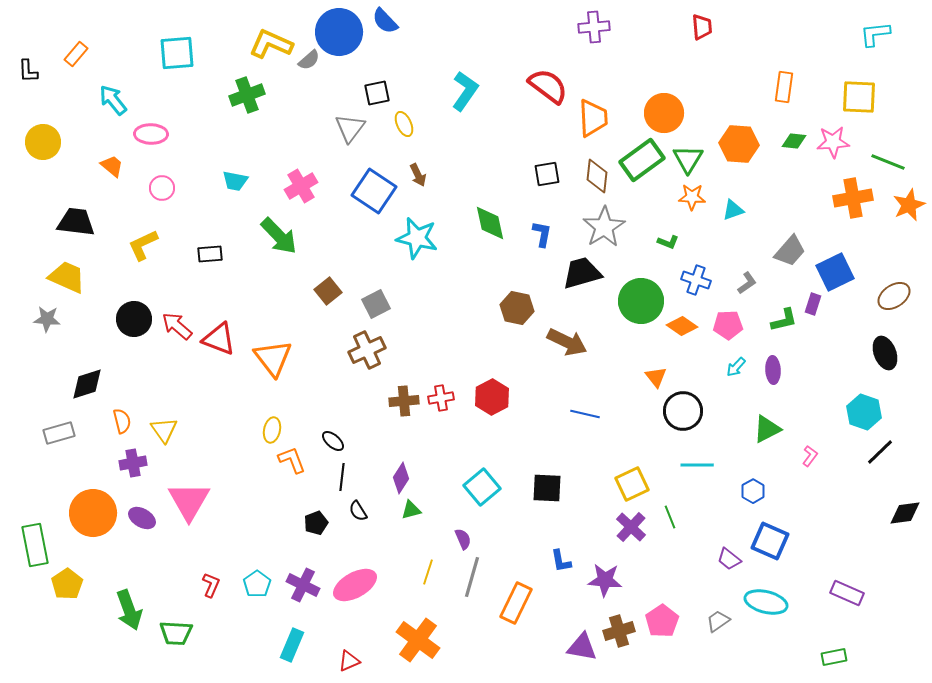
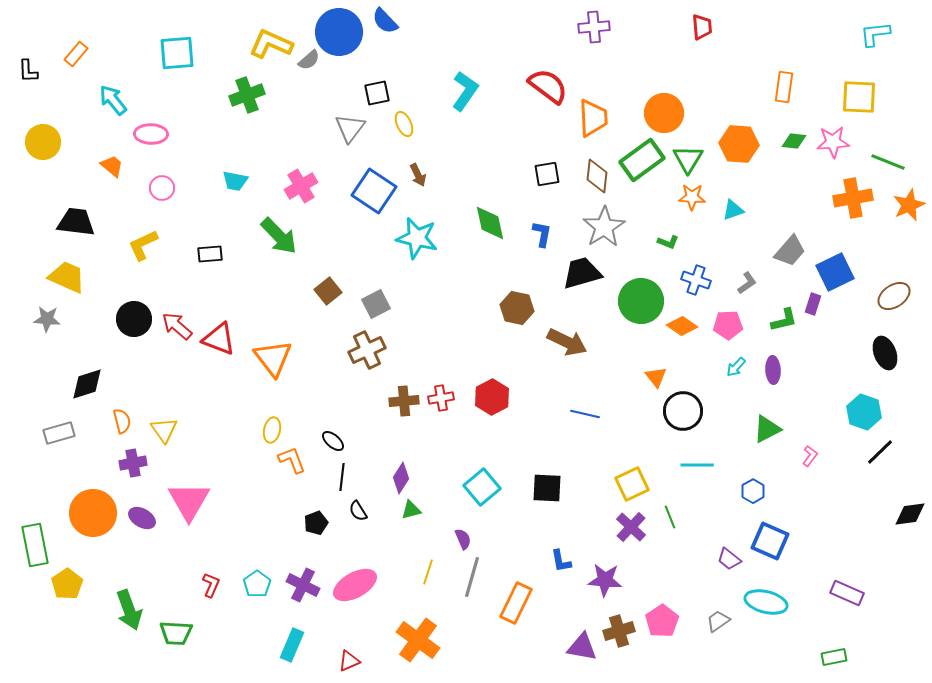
black diamond at (905, 513): moved 5 px right, 1 px down
